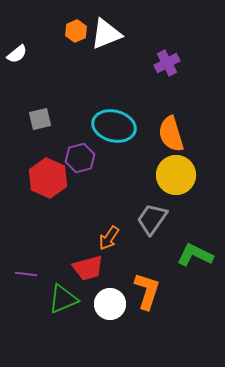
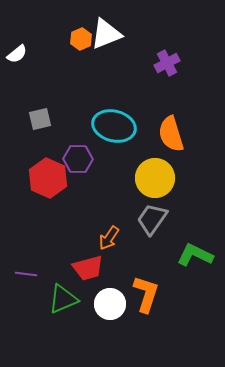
orange hexagon: moved 5 px right, 8 px down
purple hexagon: moved 2 px left, 1 px down; rotated 16 degrees clockwise
yellow circle: moved 21 px left, 3 px down
orange L-shape: moved 1 px left, 3 px down
